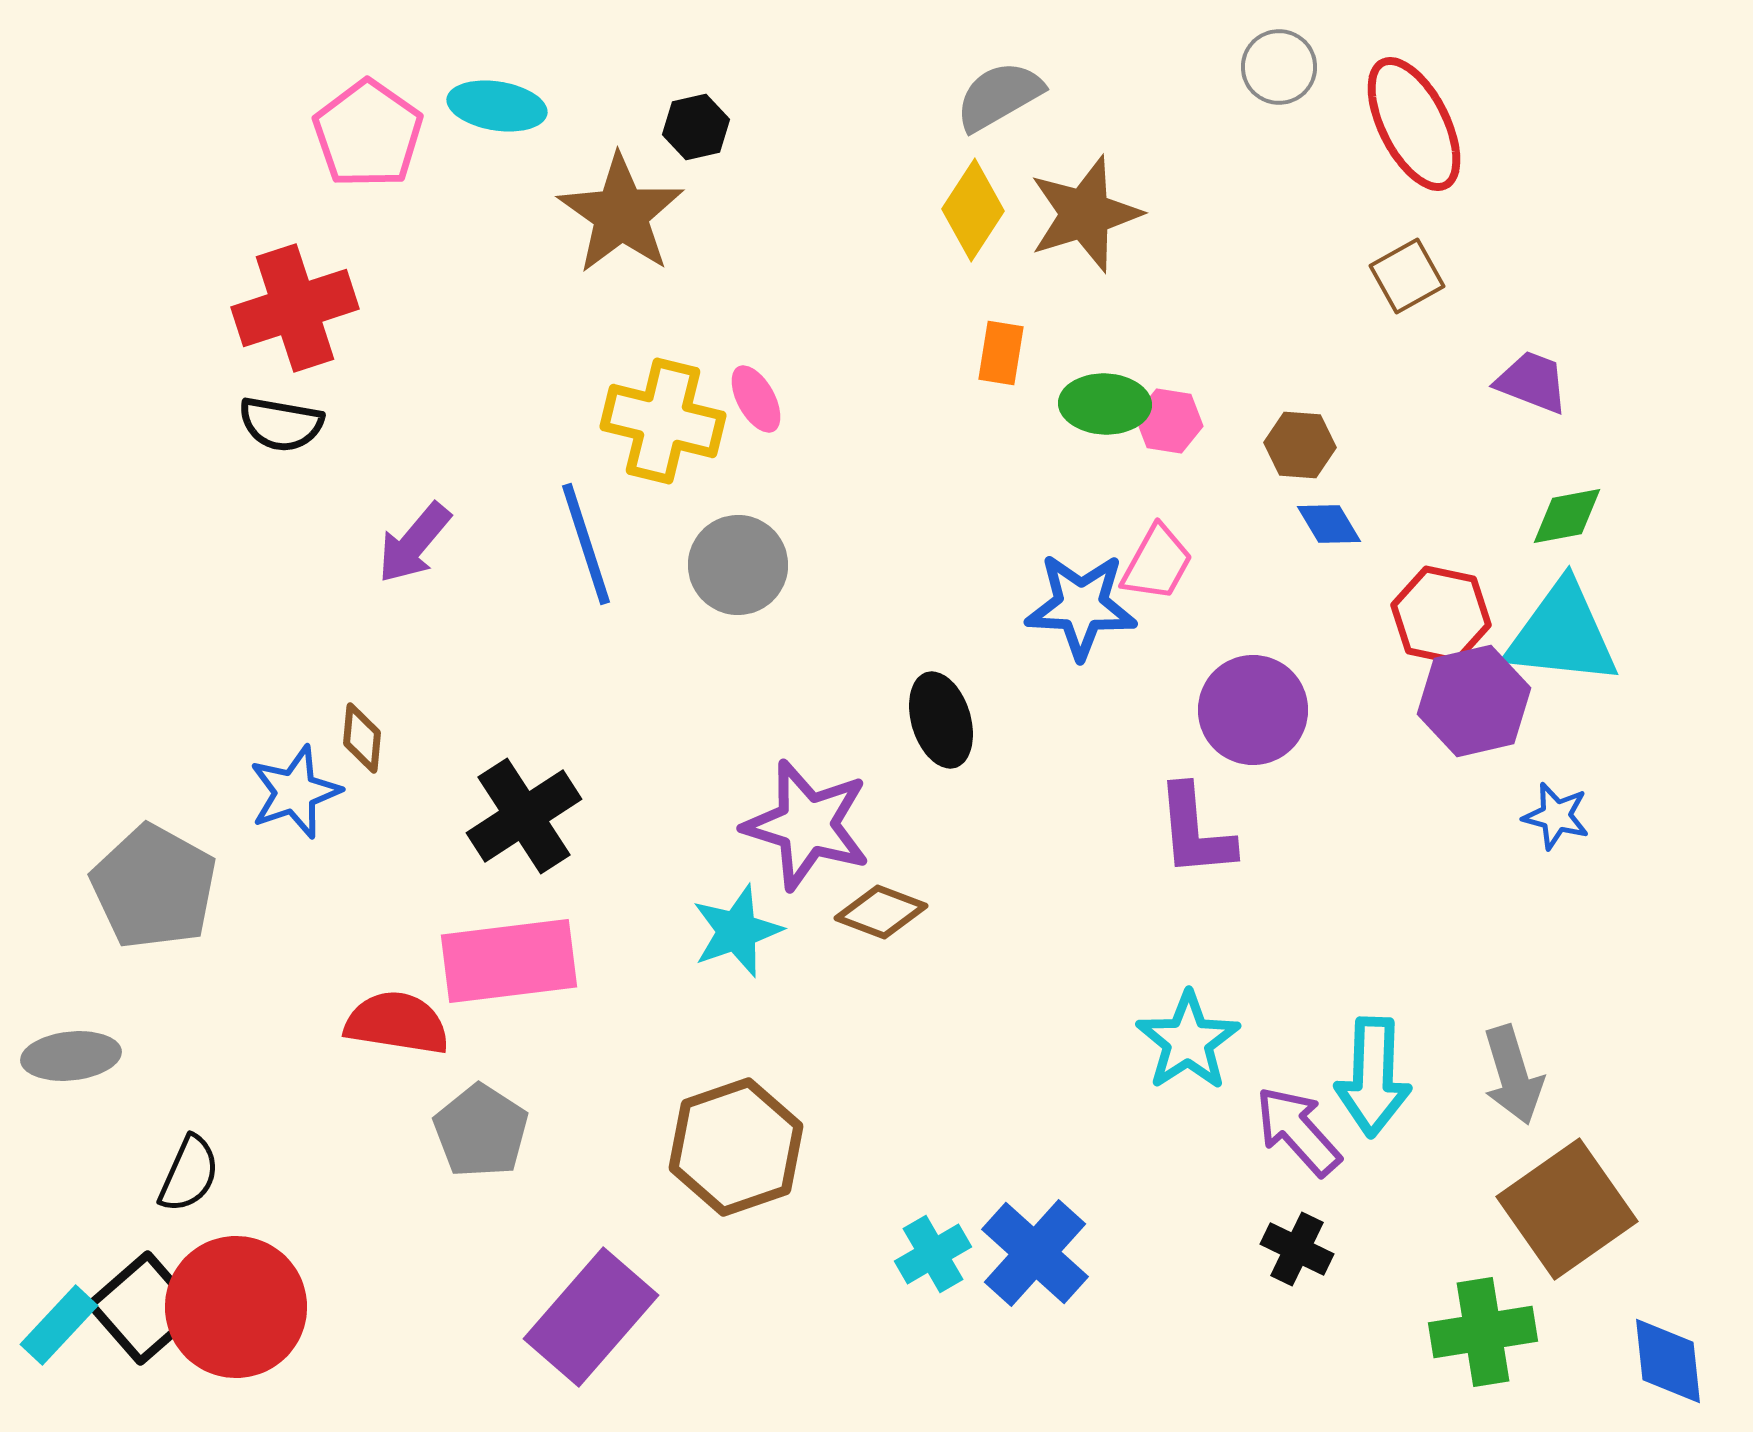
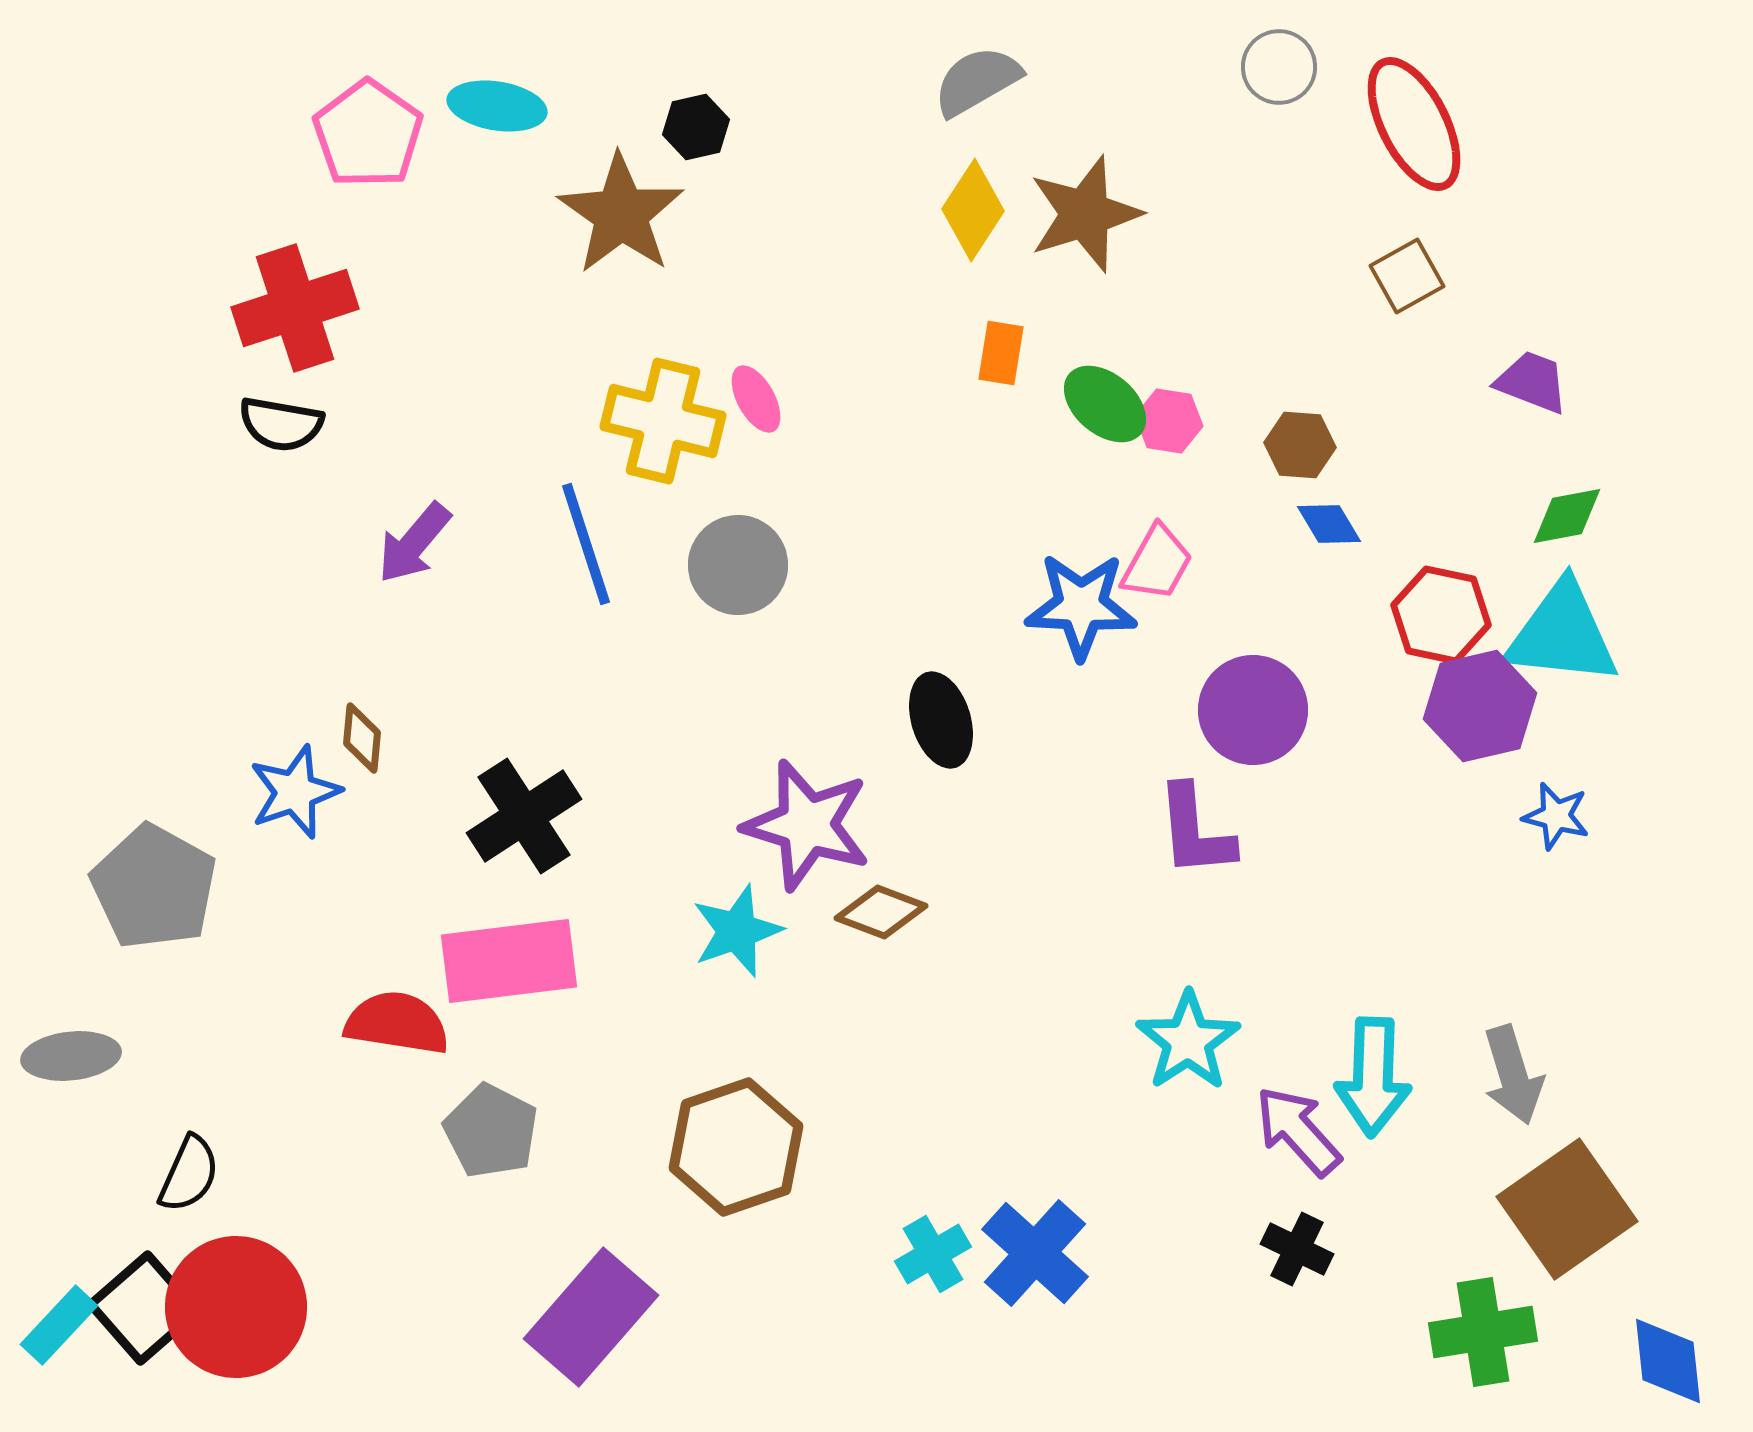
gray semicircle at (999, 96): moved 22 px left, 15 px up
green ellipse at (1105, 404): rotated 38 degrees clockwise
purple hexagon at (1474, 701): moved 6 px right, 5 px down
gray pentagon at (481, 1131): moved 10 px right; rotated 6 degrees counterclockwise
